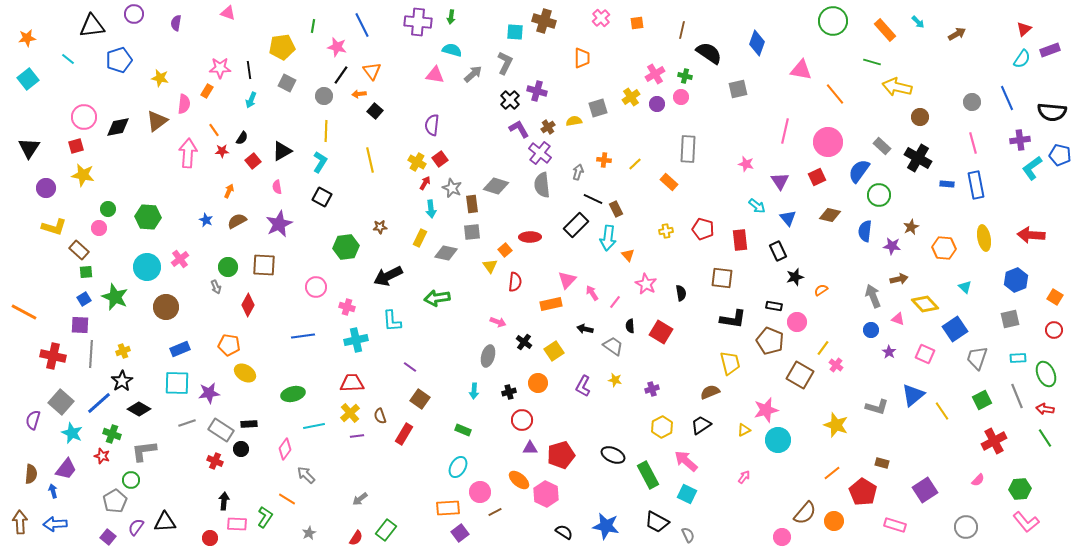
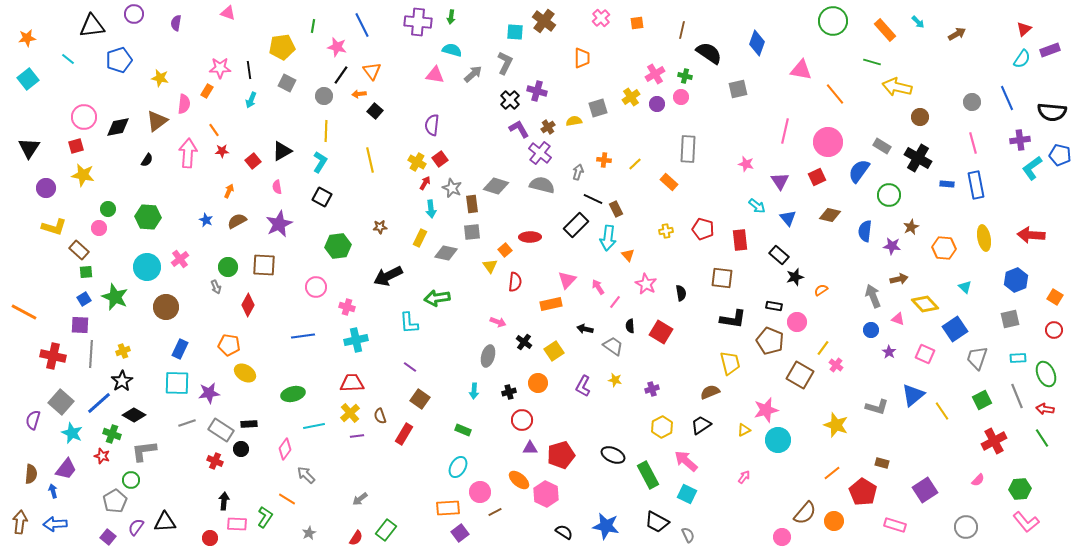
brown cross at (544, 21): rotated 20 degrees clockwise
black semicircle at (242, 138): moved 95 px left, 22 px down
gray rectangle at (882, 146): rotated 12 degrees counterclockwise
gray semicircle at (542, 185): rotated 110 degrees clockwise
green circle at (879, 195): moved 10 px right
green hexagon at (346, 247): moved 8 px left, 1 px up
black rectangle at (778, 251): moved 1 px right, 4 px down; rotated 24 degrees counterclockwise
pink arrow at (592, 293): moved 6 px right, 6 px up
cyan L-shape at (392, 321): moved 17 px right, 2 px down
blue rectangle at (180, 349): rotated 42 degrees counterclockwise
black diamond at (139, 409): moved 5 px left, 6 px down
green line at (1045, 438): moved 3 px left
brown arrow at (20, 522): rotated 10 degrees clockwise
